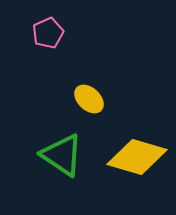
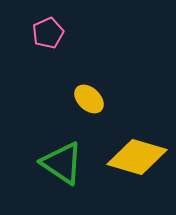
green triangle: moved 8 px down
